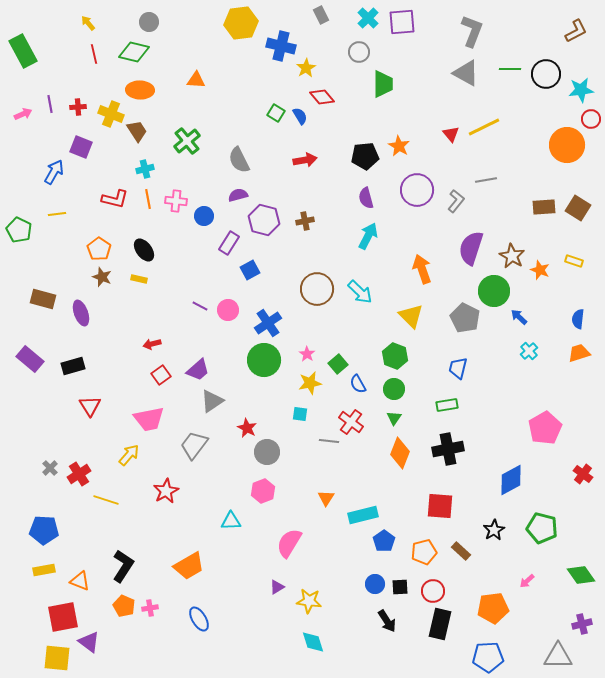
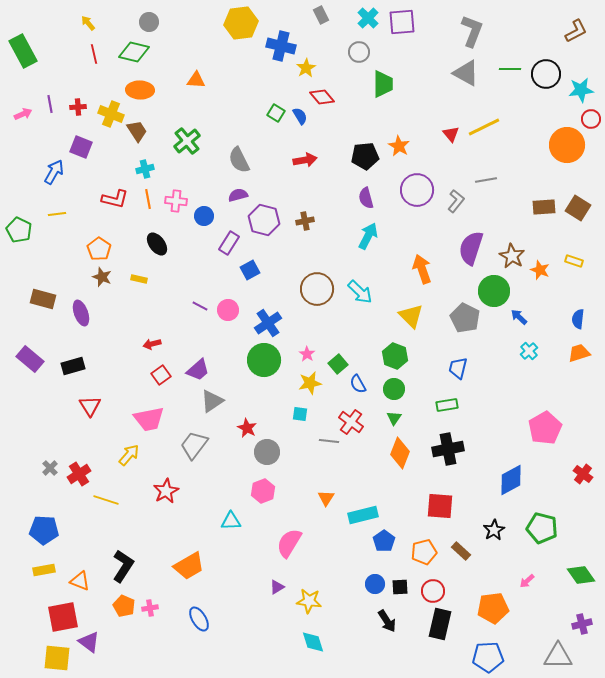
black ellipse at (144, 250): moved 13 px right, 6 px up
